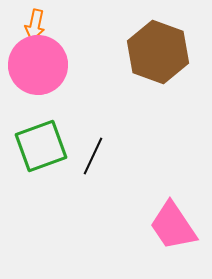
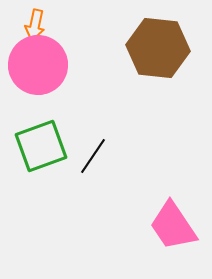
brown hexagon: moved 4 px up; rotated 14 degrees counterclockwise
black line: rotated 9 degrees clockwise
